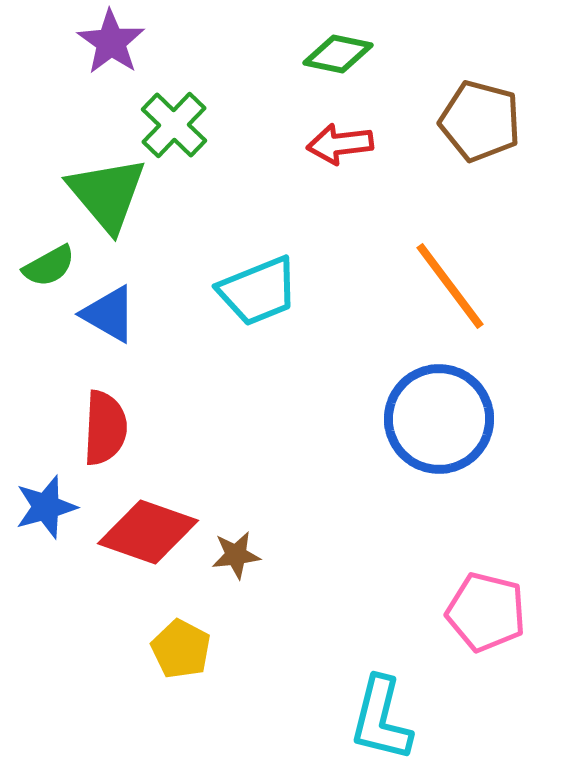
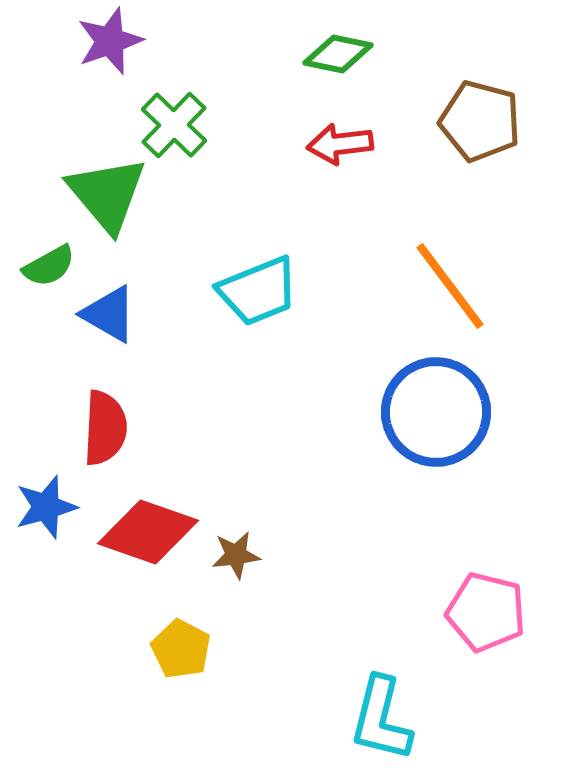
purple star: moved 1 px left, 1 px up; rotated 18 degrees clockwise
blue circle: moved 3 px left, 7 px up
